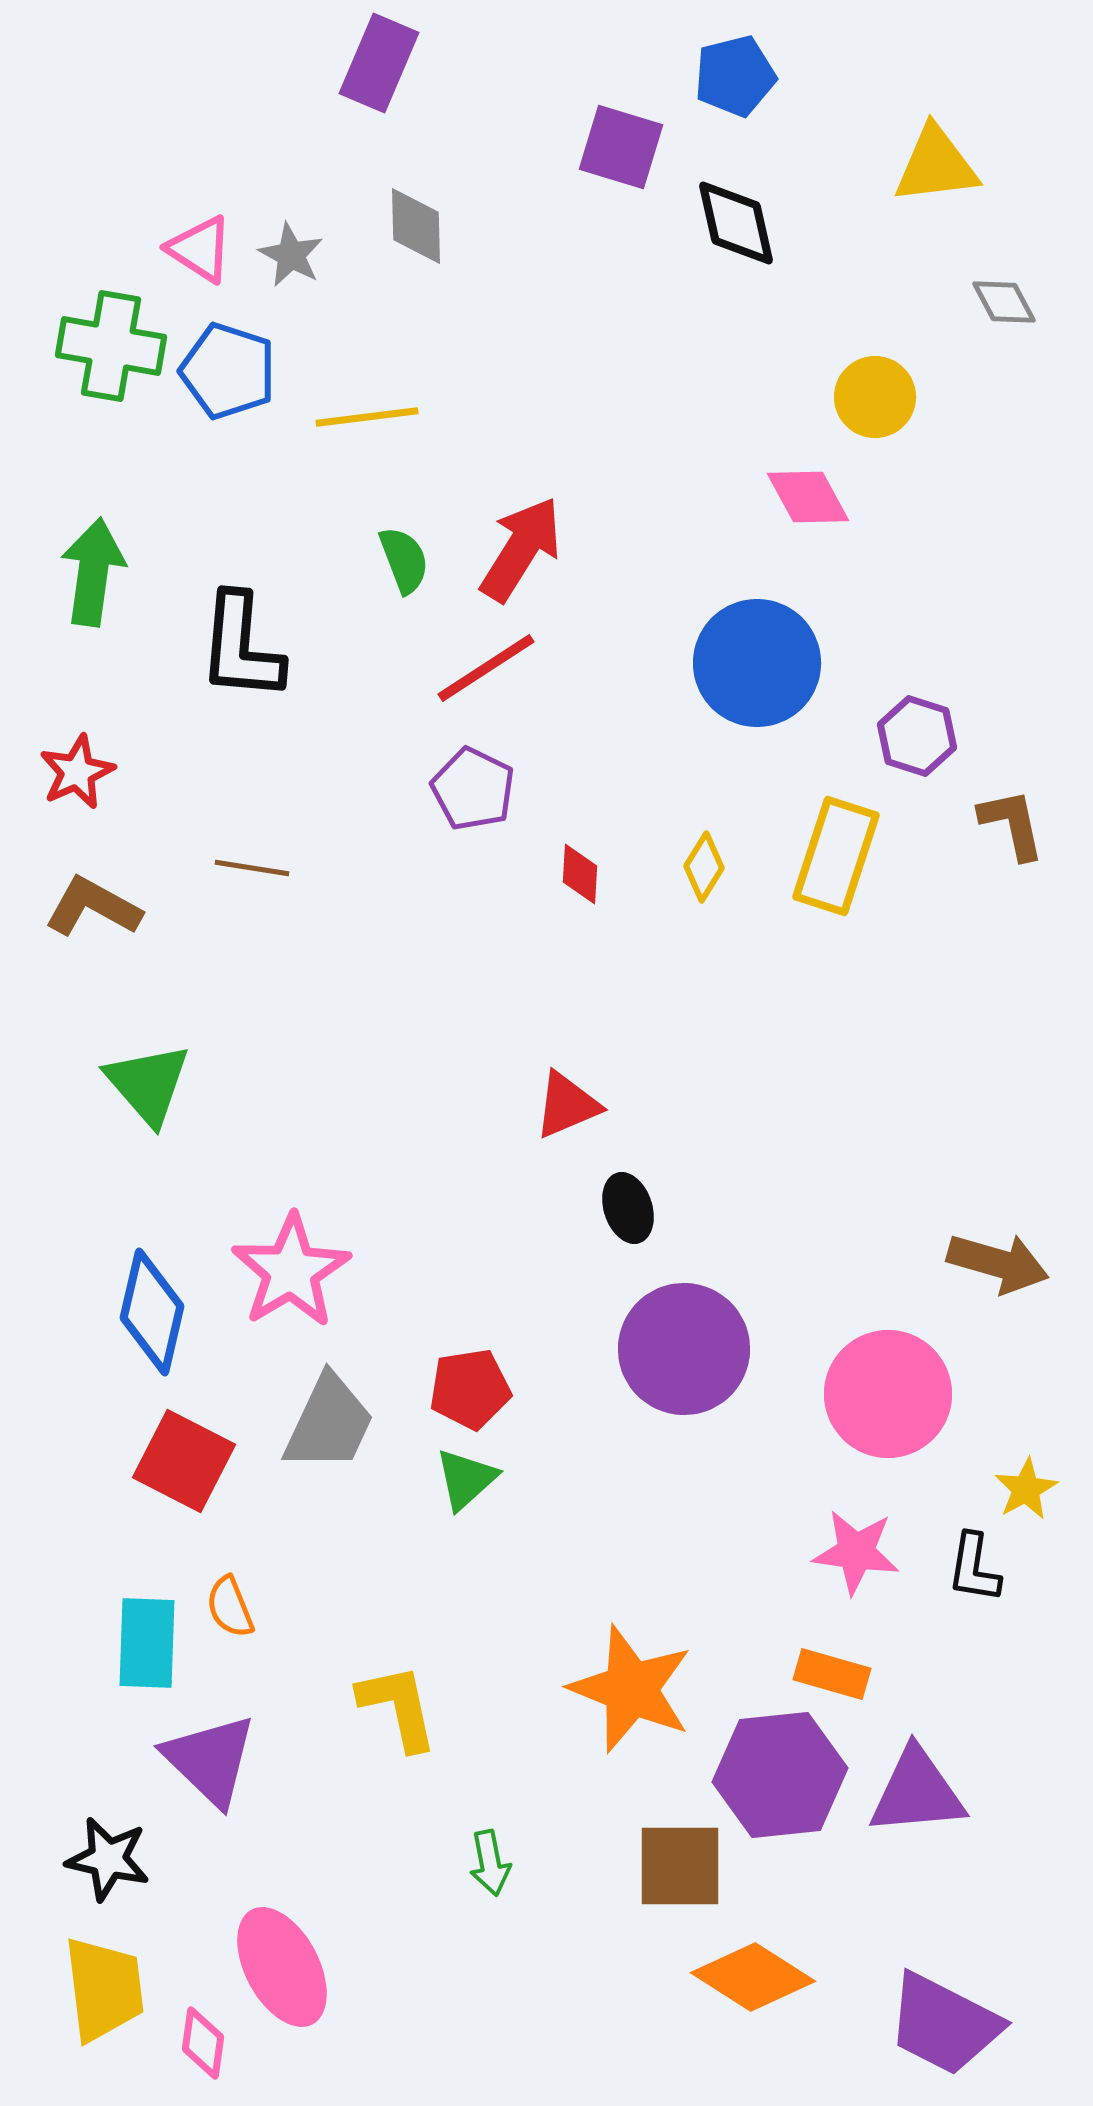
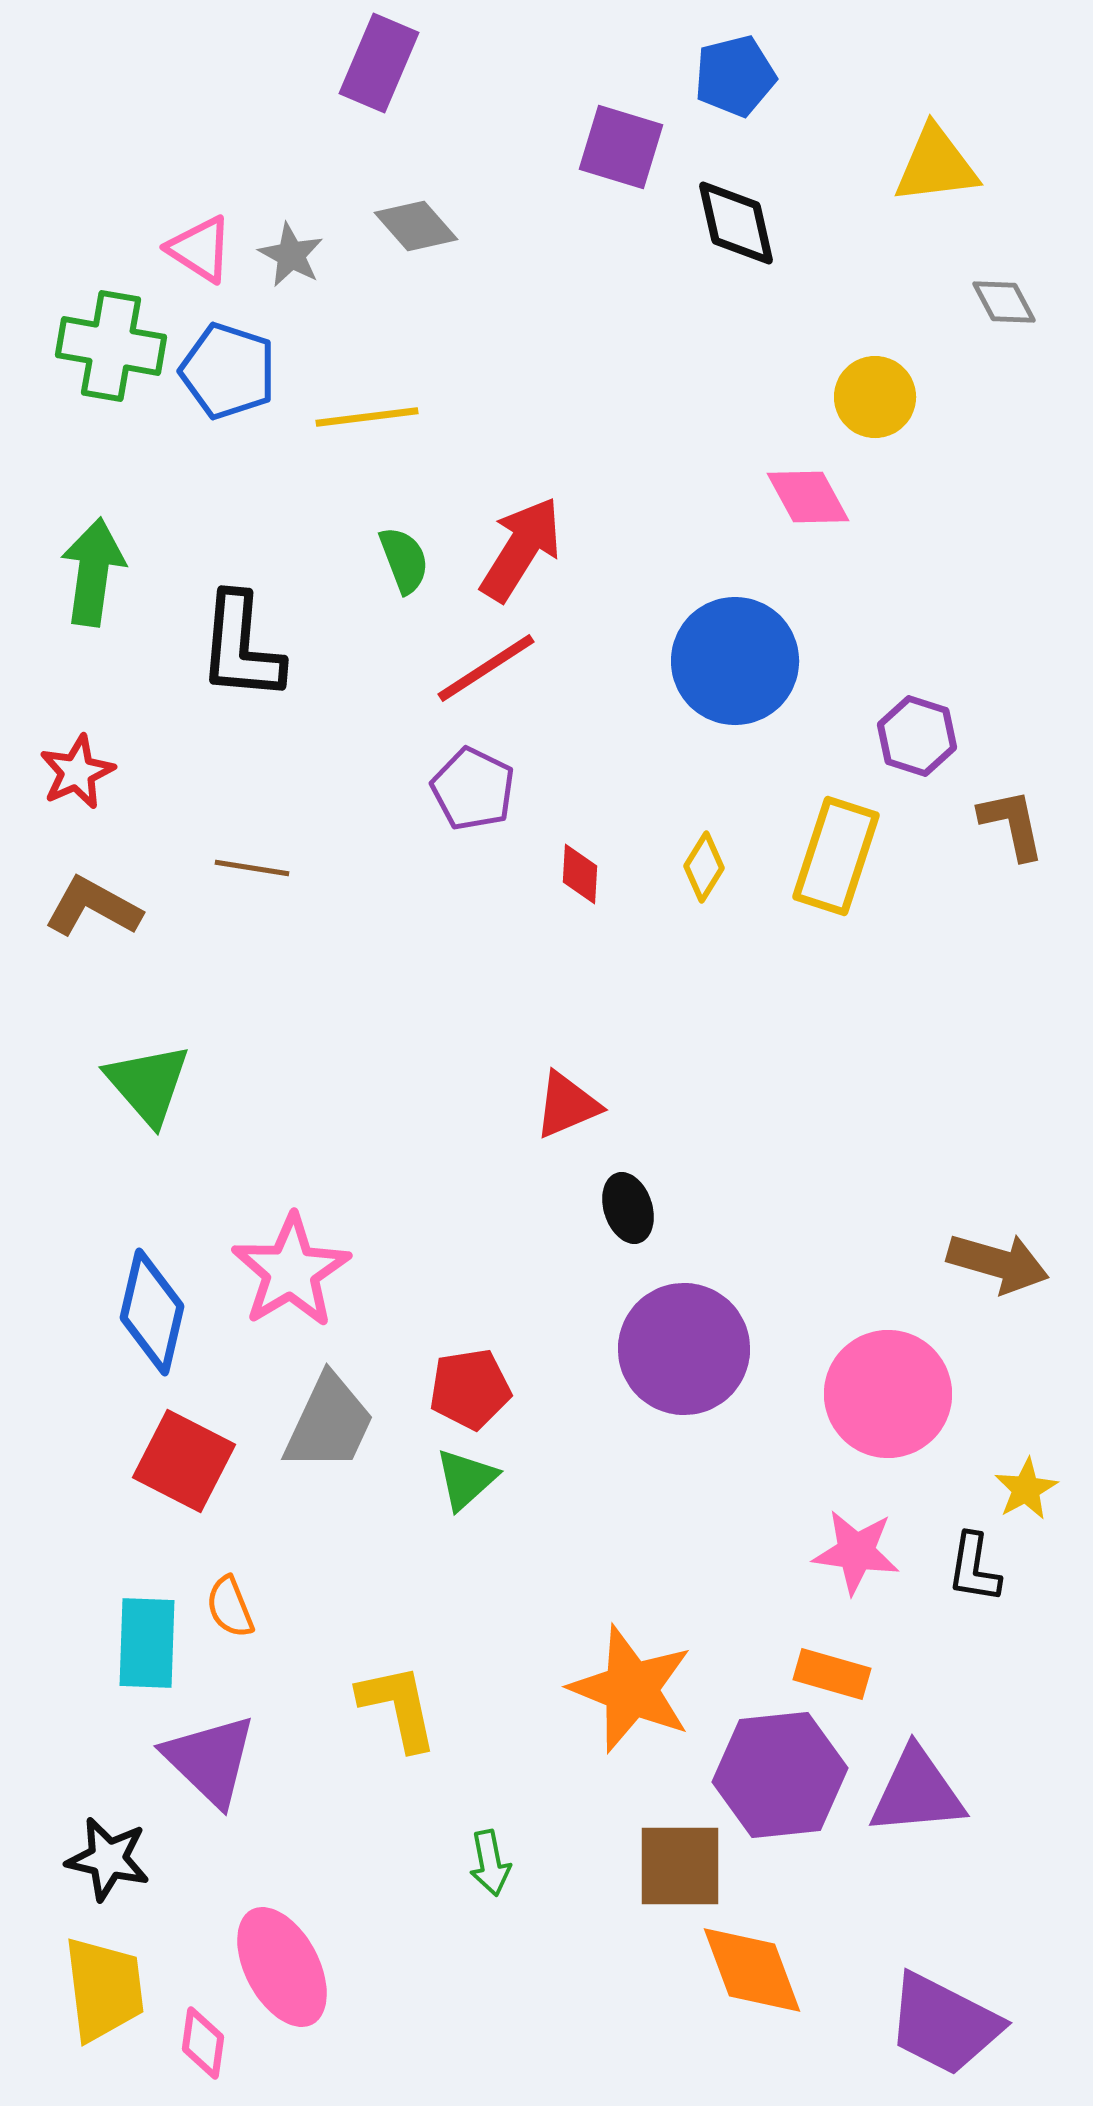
gray diamond at (416, 226): rotated 40 degrees counterclockwise
blue circle at (757, 663): moved 22 px left, 2 px up
orange diamond at (753, 1977): moved 1 px left, 7 px up; rotated 37 degrees clockwise
